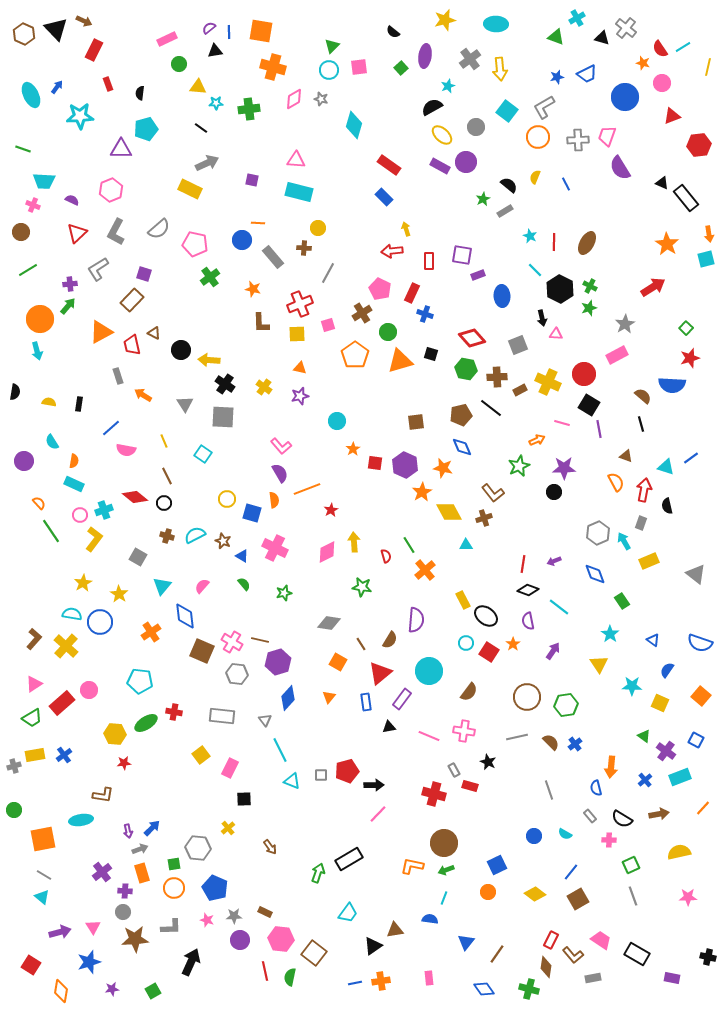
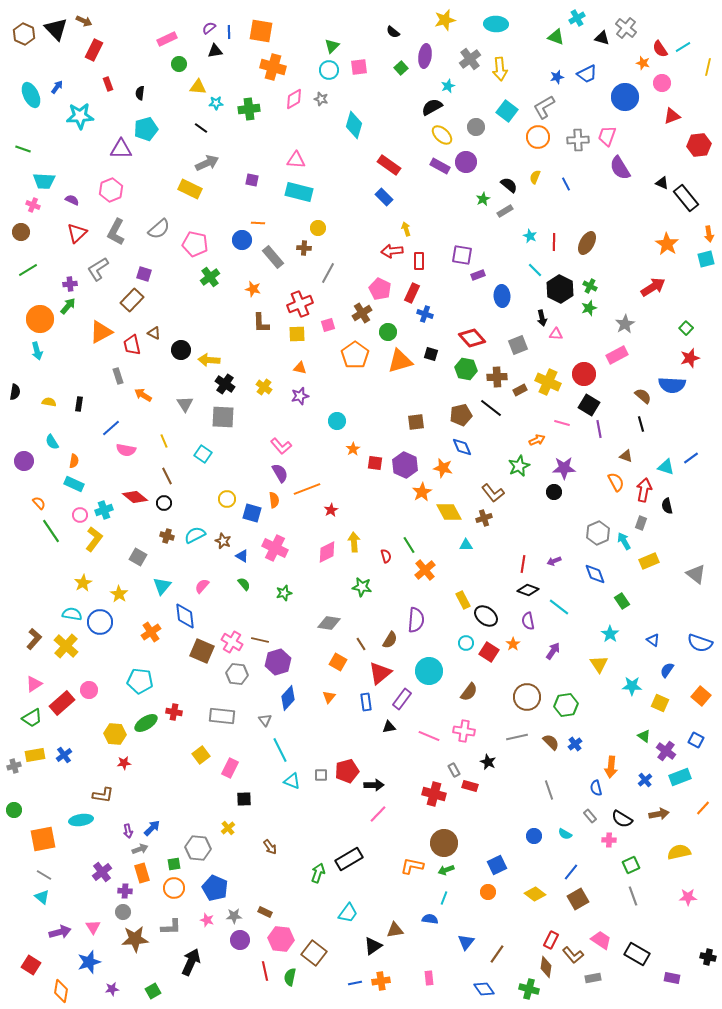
red rectangle at (429, 261): moved 10 px left
